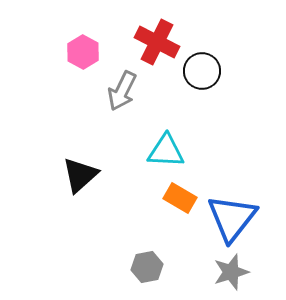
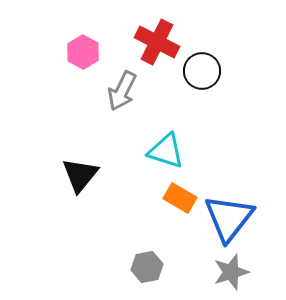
cyan triangle: rotated 15 degrees clockwise
black triangle: rotated 9 degrees counterclockwise
blue triangle: moved 3 px left
